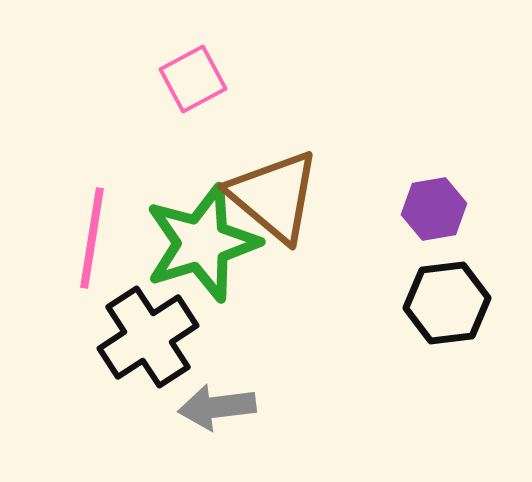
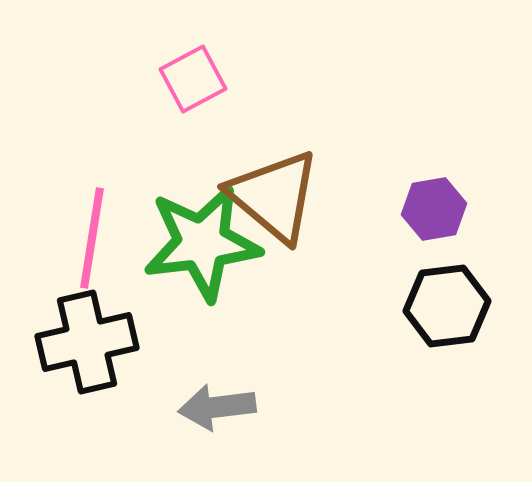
green star: rotated 10 degrees clockwise
black hexagon: moved 3 px down
black cross: moved 61 px left, 5 px down; rotated 20 degrees clockwise
